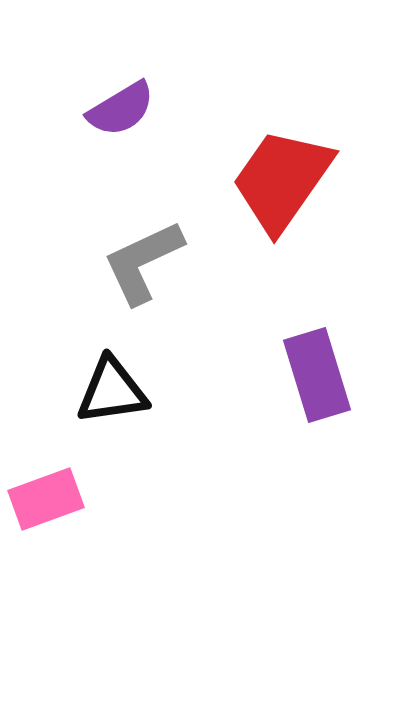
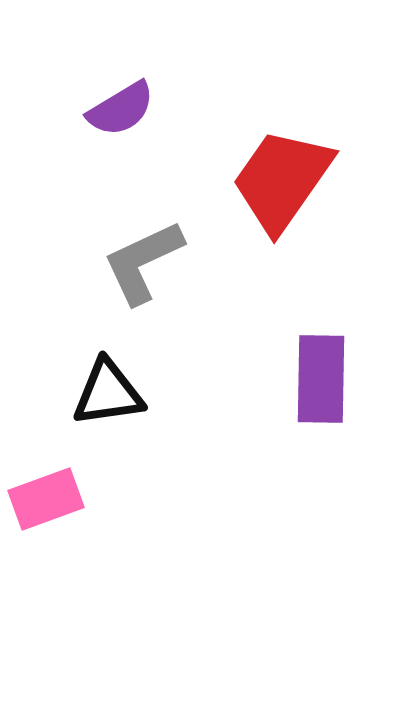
purple rectangle: moved 4 px right, 4 px down; rotated 18 degrees clockwise
black triangle: moved 4 px left, 2 px down
